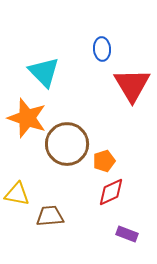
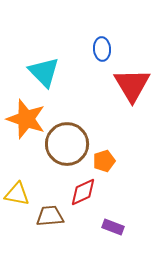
orange star: moved 1 px left, 1 px down
red diamond: moved 28 px left
purple rectangle: moved 14 px left, 7 px up
